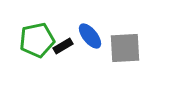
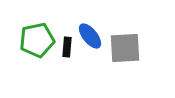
black rectangle: moved 4 px right, 1 px down; rotated 54 degrees counterclockwise
